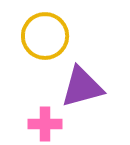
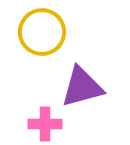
yellow circle: moved 3 px left, 4 px up
